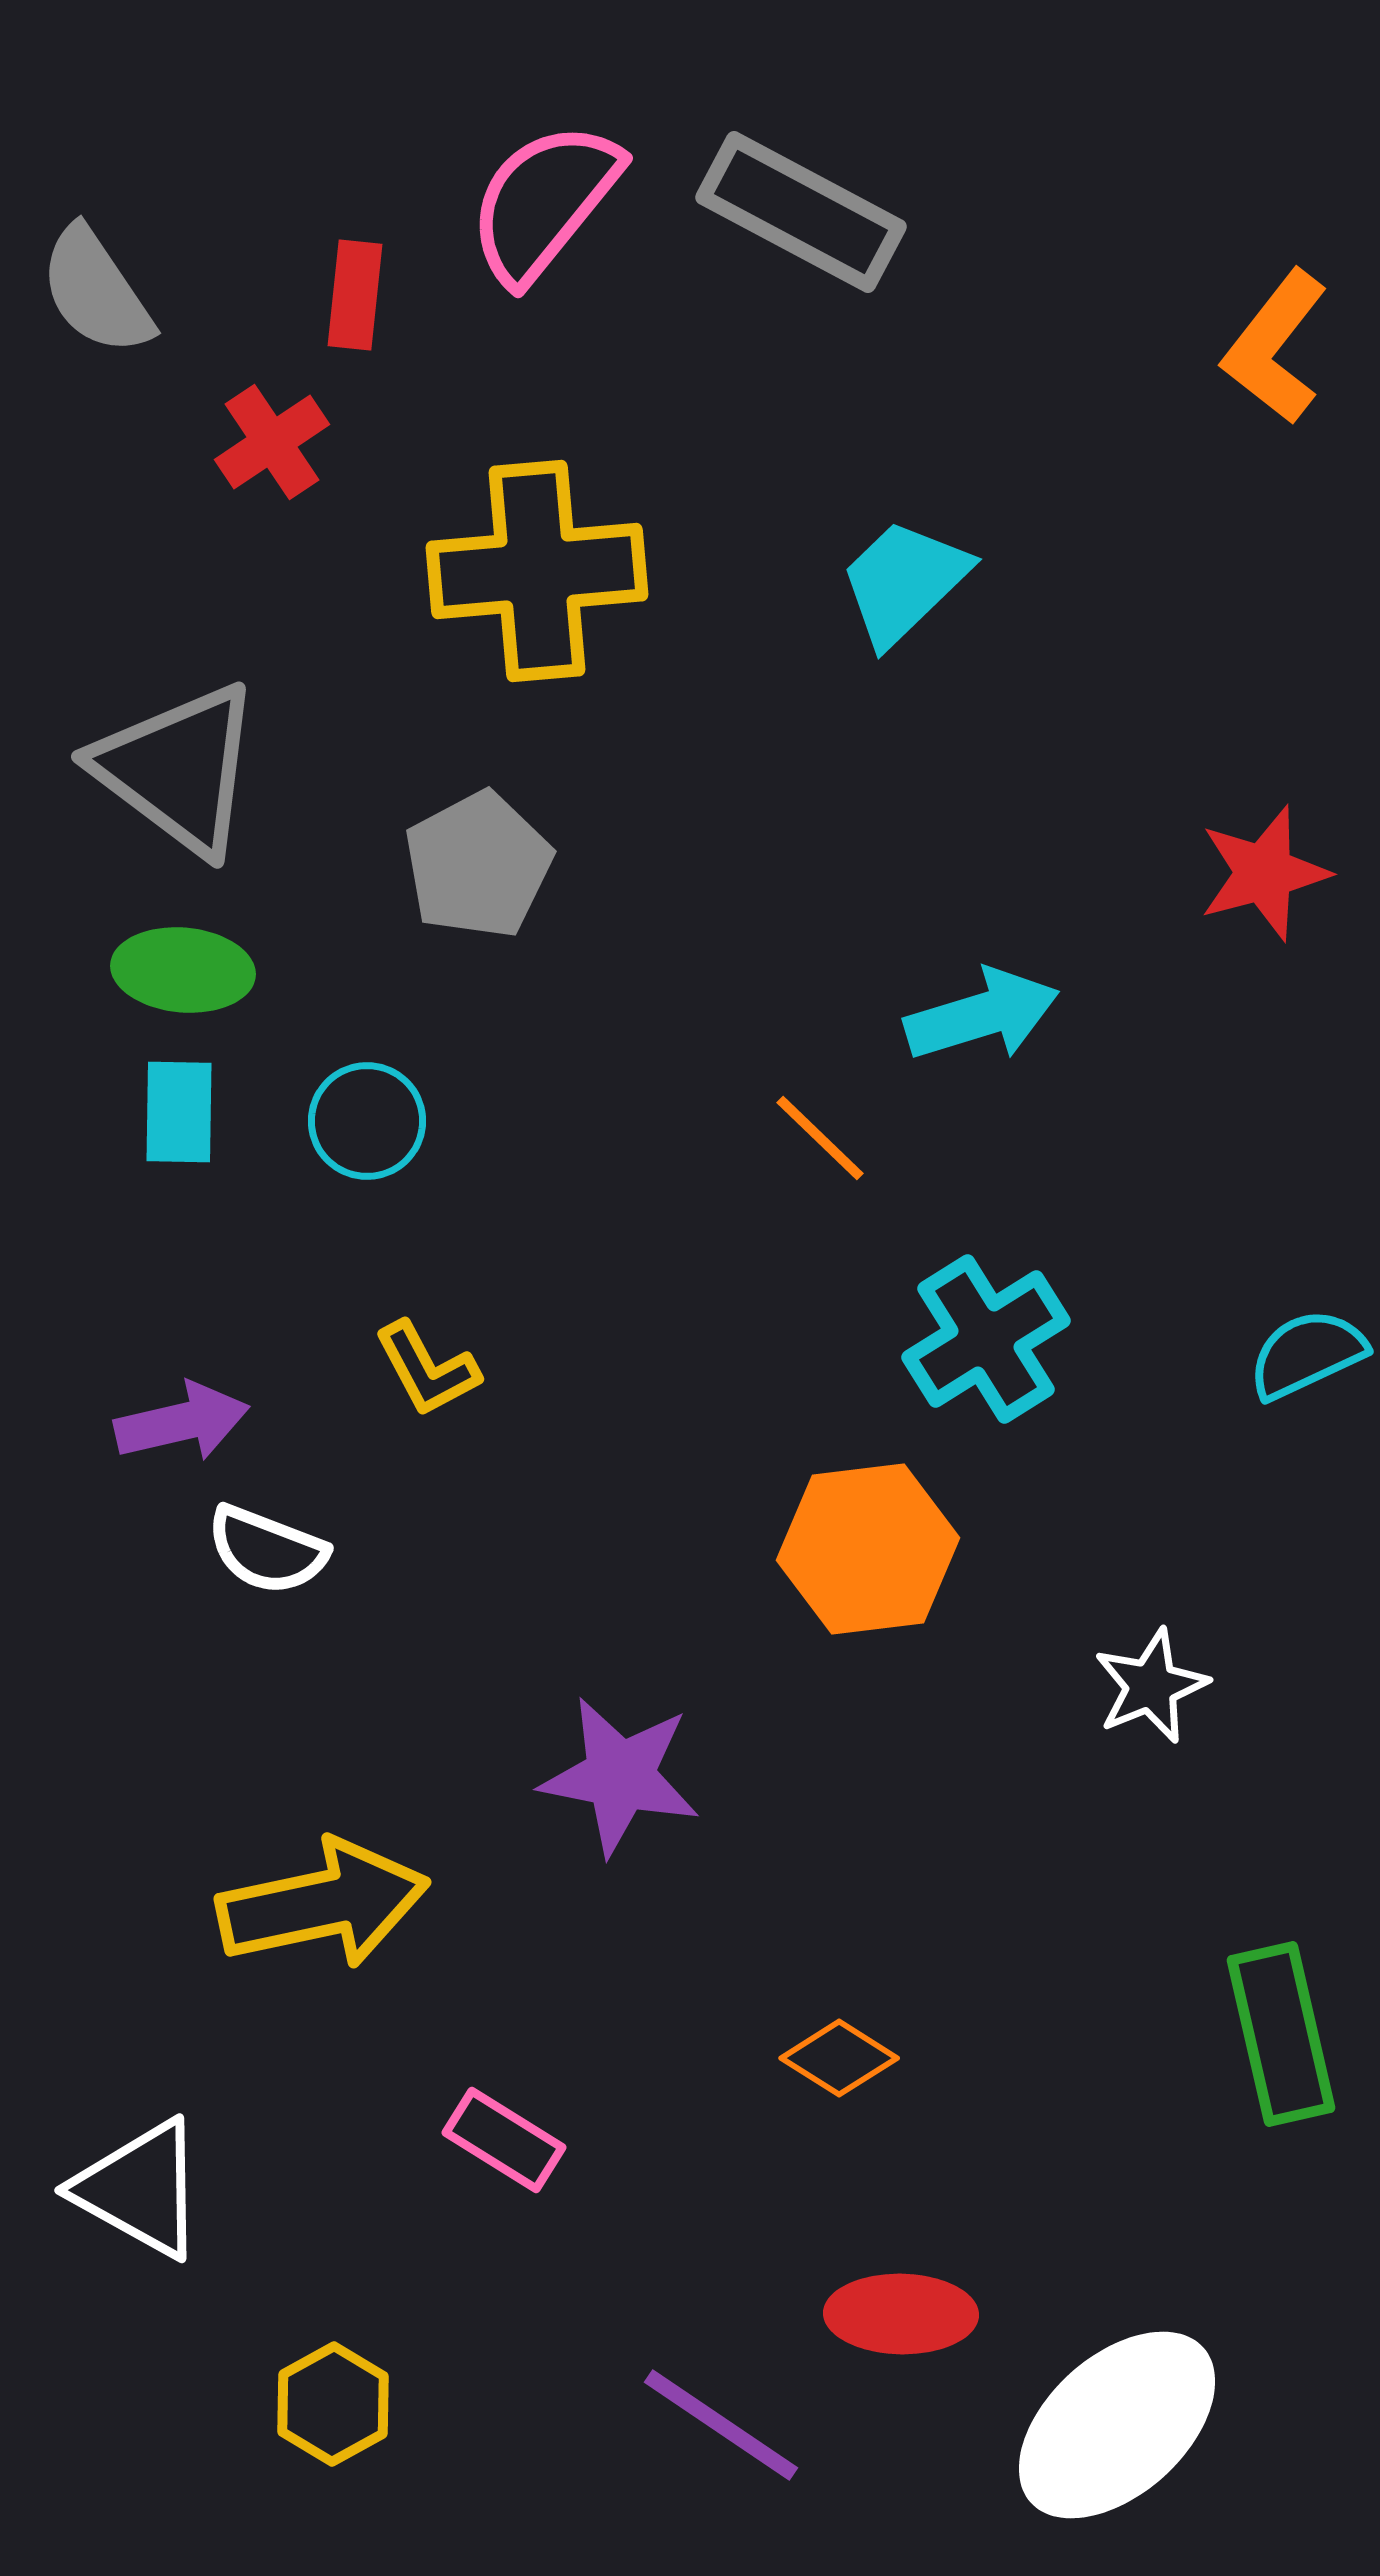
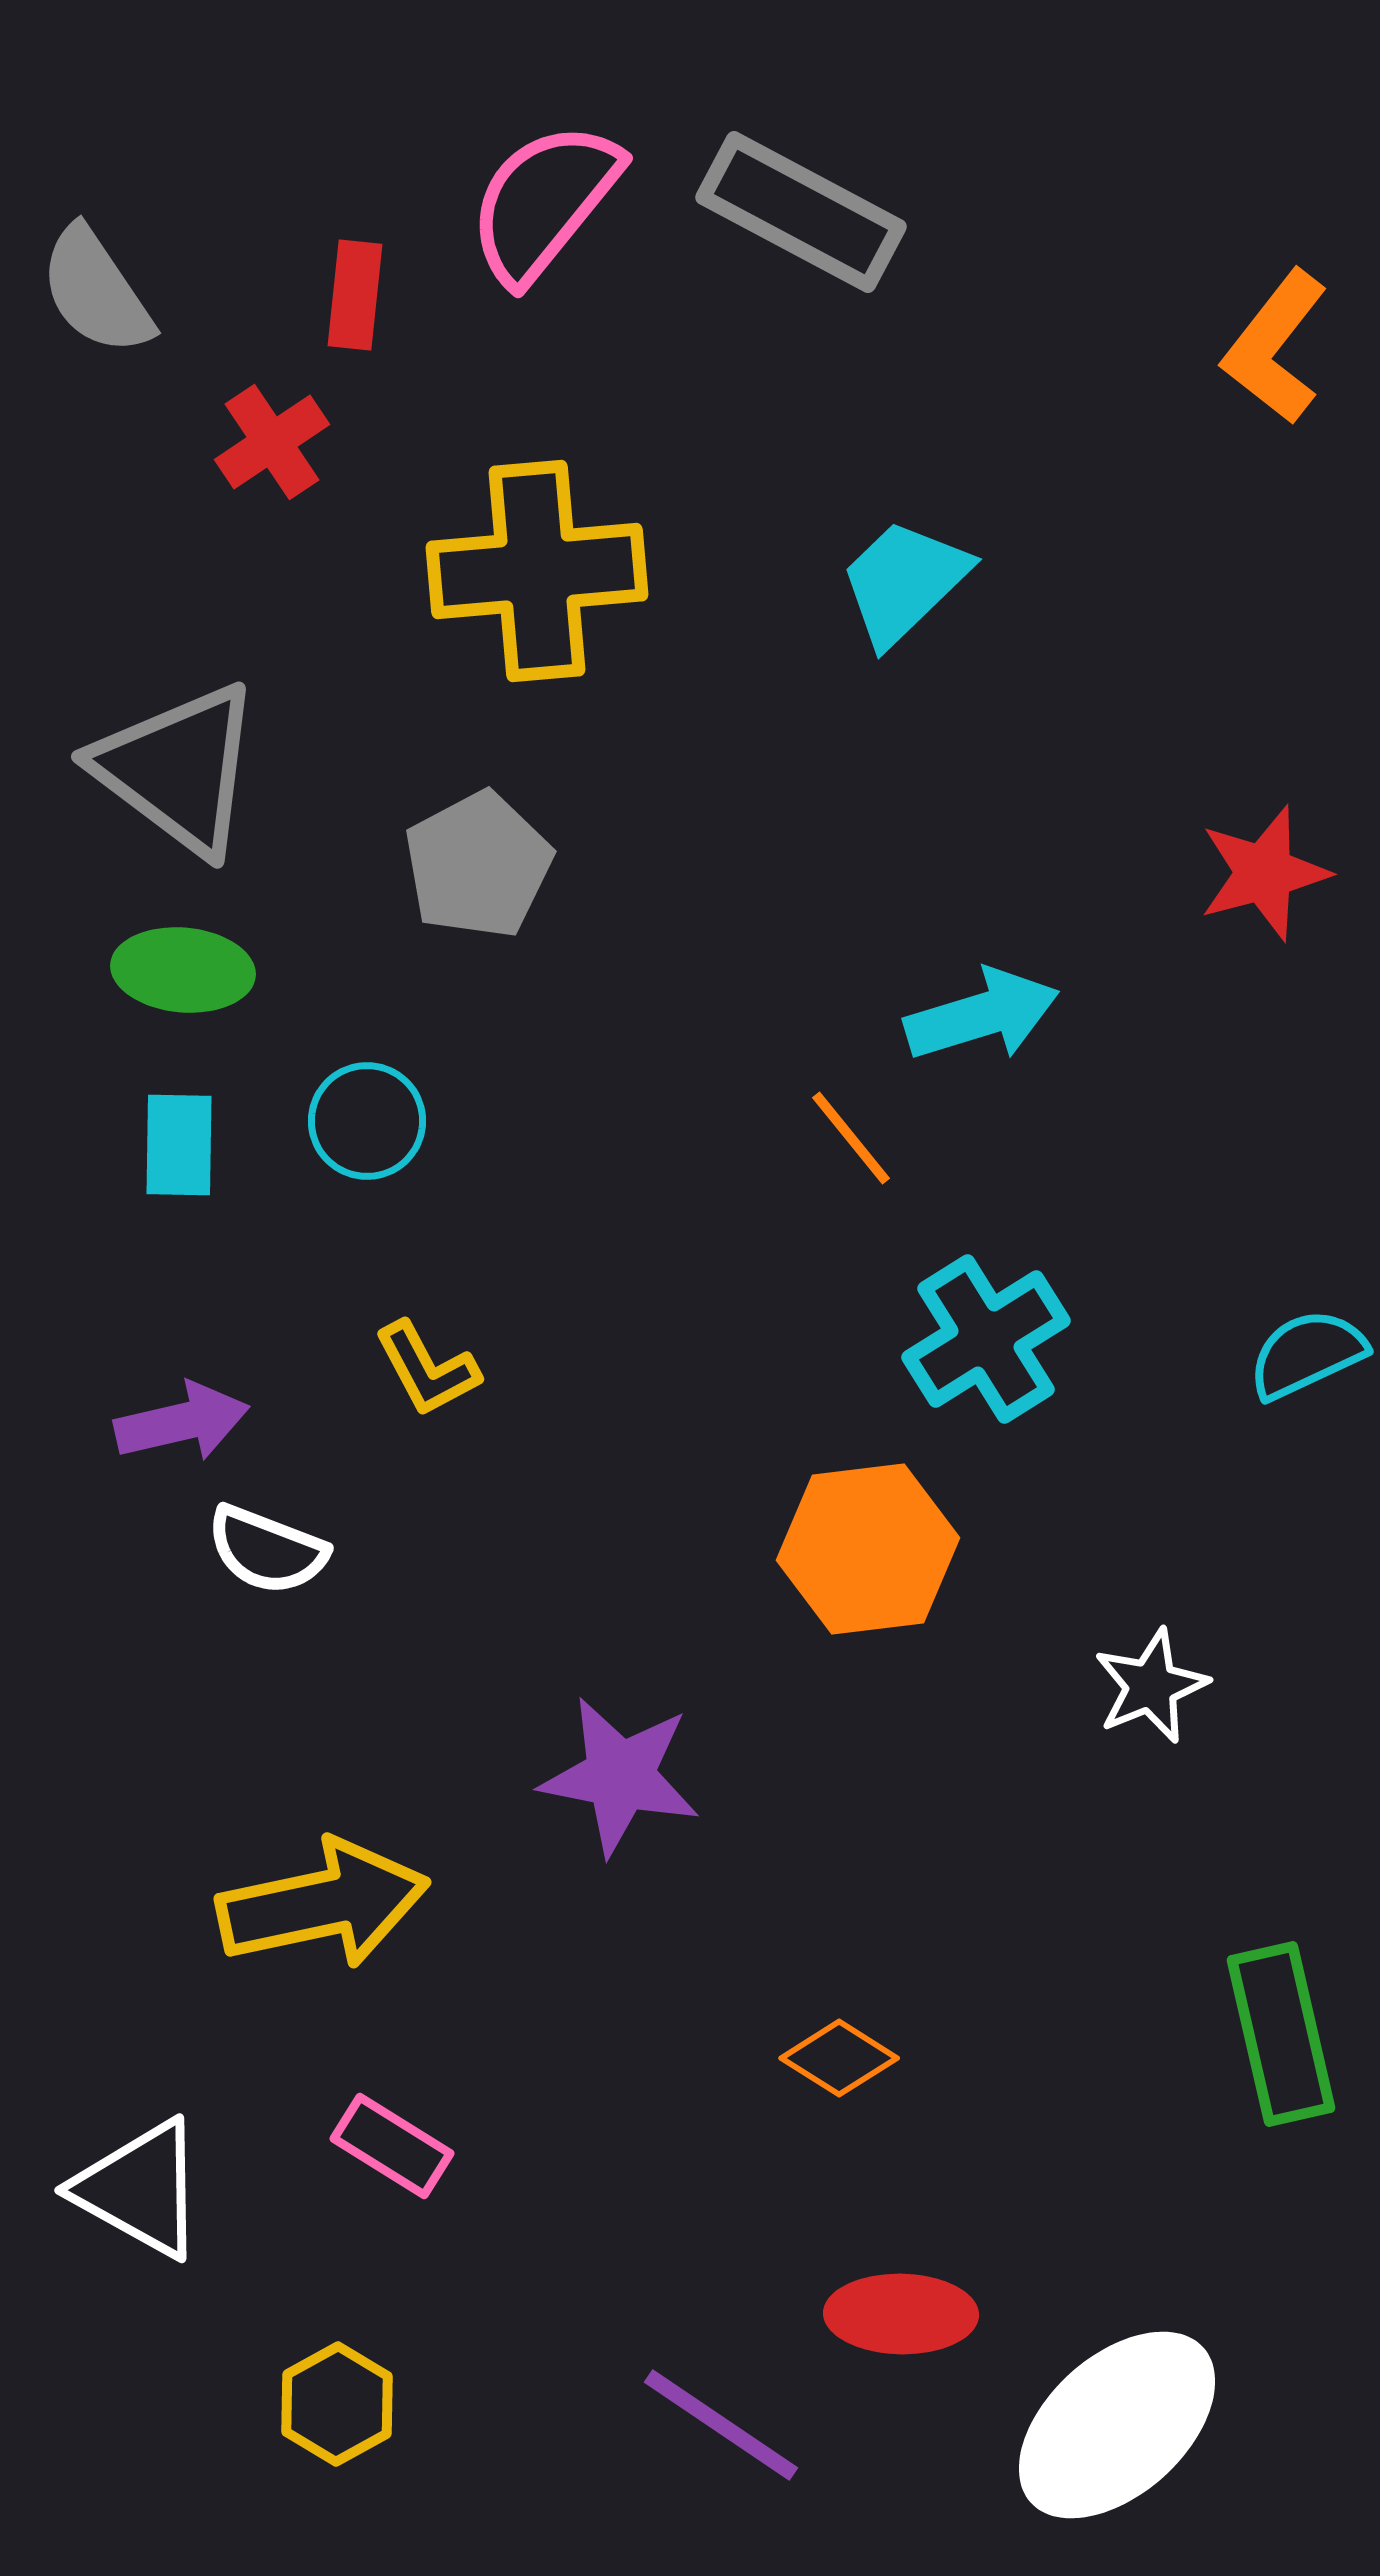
cyan rectangle: moved 33 px down
orange line: moved 31 px right; rotated 7 degrees clockwise
pink rectangle: moved 112 px left, 6 px down
yellow hexagon: moved 4 px right
